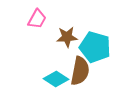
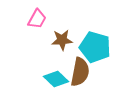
brown star: moved 5 px left, 3 px down
brown semicircle: moved 1 px down
cyan diamond: rotated 10 degrees clockwise
